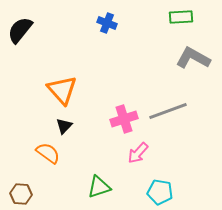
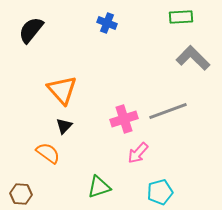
black semicircle: moved 11 px right
gray L-shape: rotated 16 degrees clockwise
cyan pentagon: rotated 25 degrees counterclockwise
